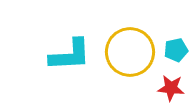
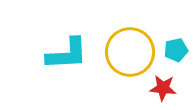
cyan L-shape: moved 3 px left, 1 px up
red star: moved 8 px left
